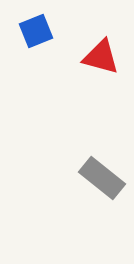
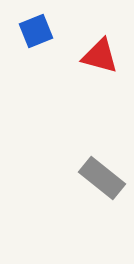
red triangle: moved 1 px left, 1 px up
